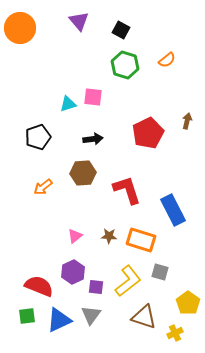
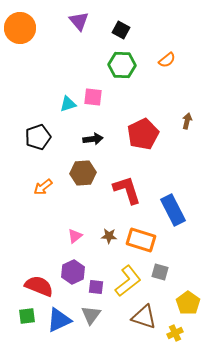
green hexagon: moved 3 px left; rotated 16 degrees counterclockwise
red pentagon: moved 5 px left, 1 px down
